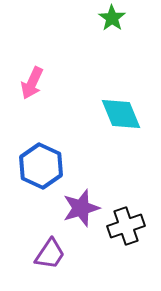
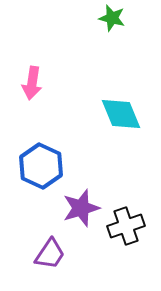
green star: rotated 20 degrees counterclockwise
pink arrow: rotated 16 degrees counterclockwise
